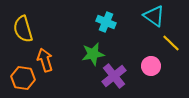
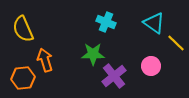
cyan triangle: moved 7 px down
yellow semicircle: rotated 8 degrees counterclockwise
yellow line: moved 5 px right
green star: rotated 10 degrees clockwise
orange hexagon: rotated 15 degrees counterclockwise
